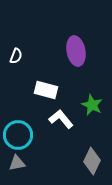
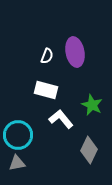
purple ellipse: moved 1 px left, 1 px down
white semicircle: moved 31 px right
gray diamond: moved 3 px left, 11 px up
